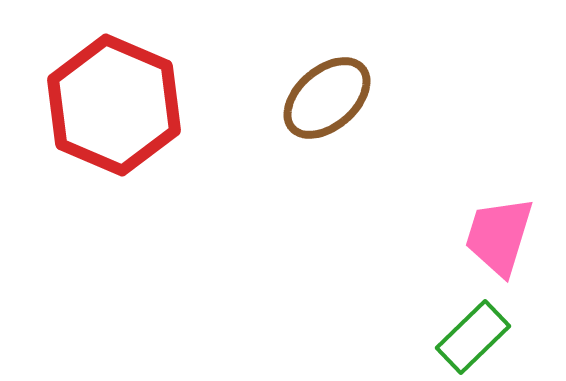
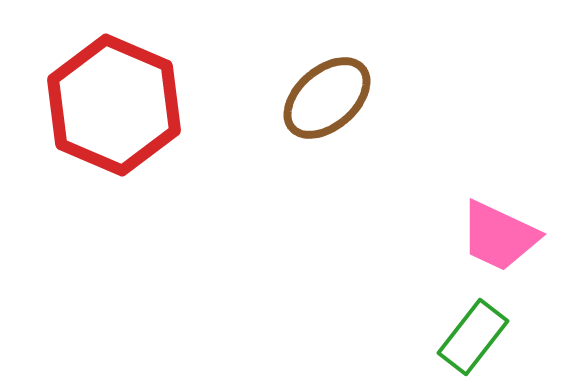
pink trapezoid: rotated 82 degrees counterclockwise
green rectangle: rotated 8 degrees counterclockwise
